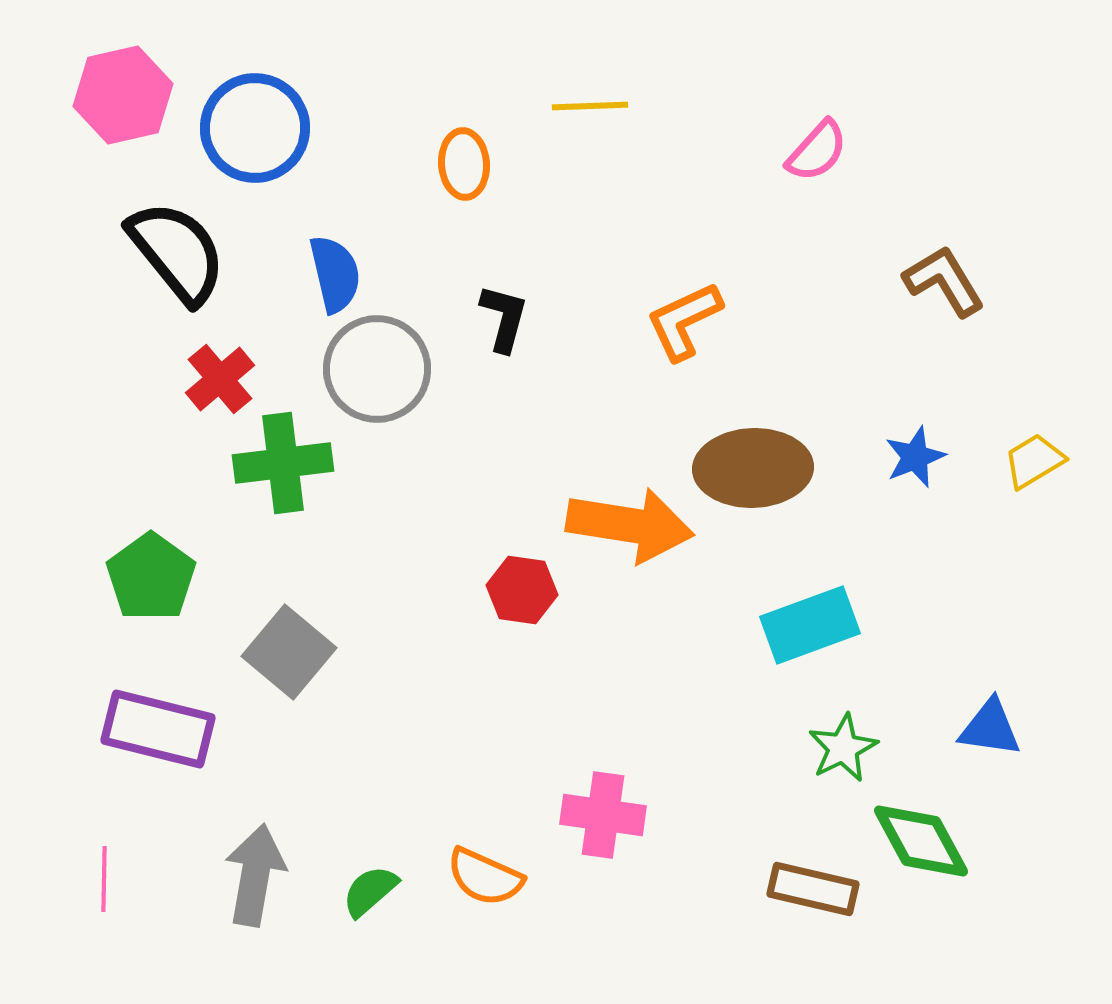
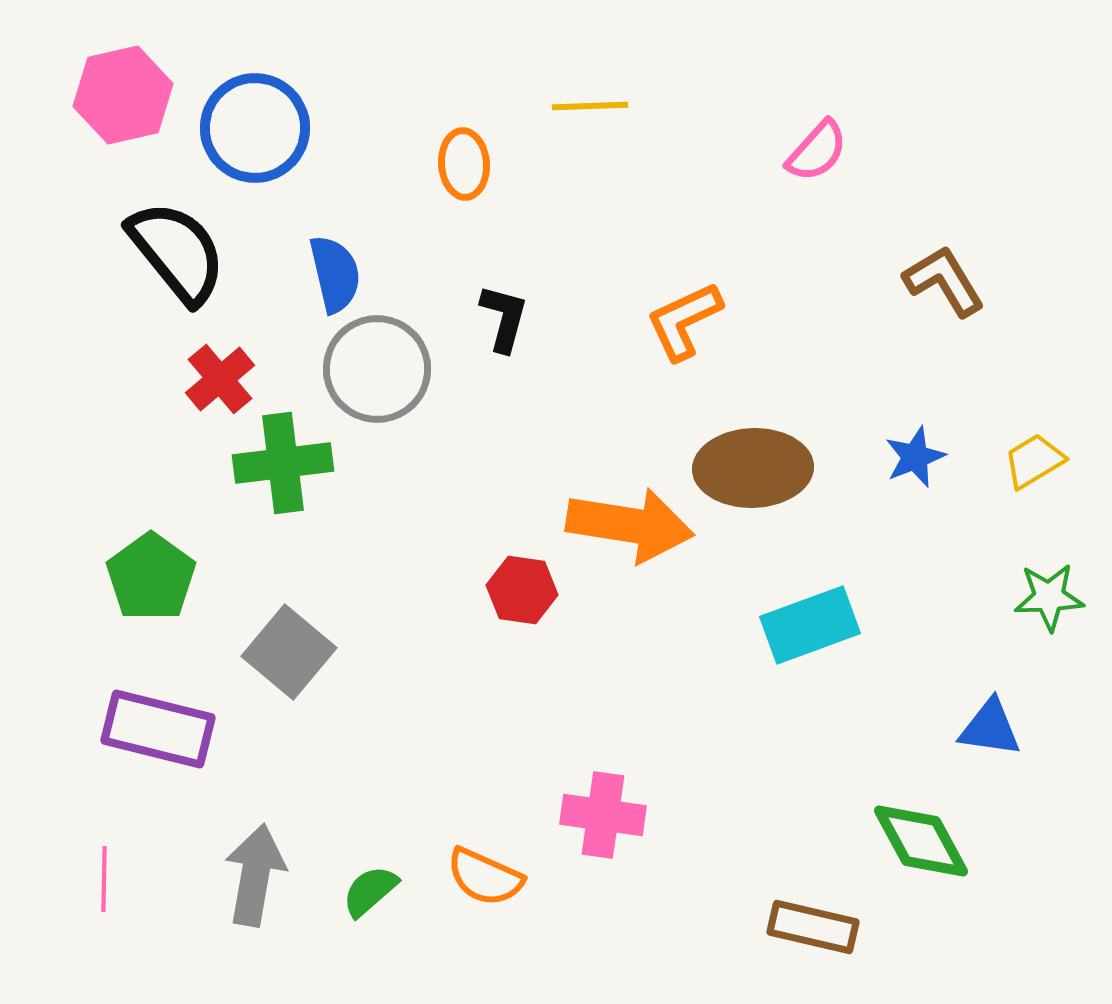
green star: moved 206 px right, 151 px up; rotated 24 degrees clockwise
brown rectangle: moved 38 px down
